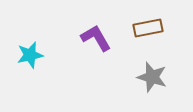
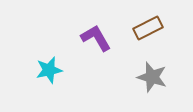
brown rectangle: rotated 16 degrees counterclockwise
cyan star: moved 19 px right, 15 px down
